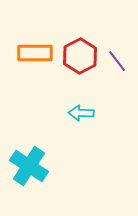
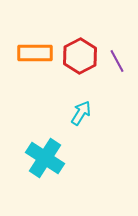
purple line: rotated 10 degrees clockwise
cyan arrow: rotated 120 degrees clockwise
cyan cross: moved 16 px right, 8 px up
